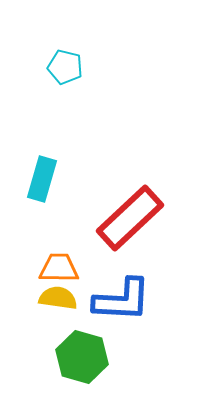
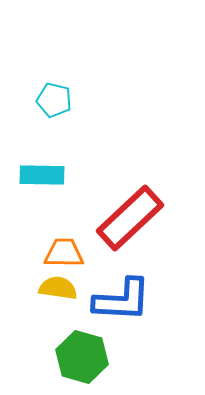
cyan pentagon: moved 11 px left, 33 px down
cyan rectangle: moved 4 px up; rotated 75 degrees clockwise
orange trapezoid: moved 5 px right, 15 px up
yellow semicircle: moved 10 px up
